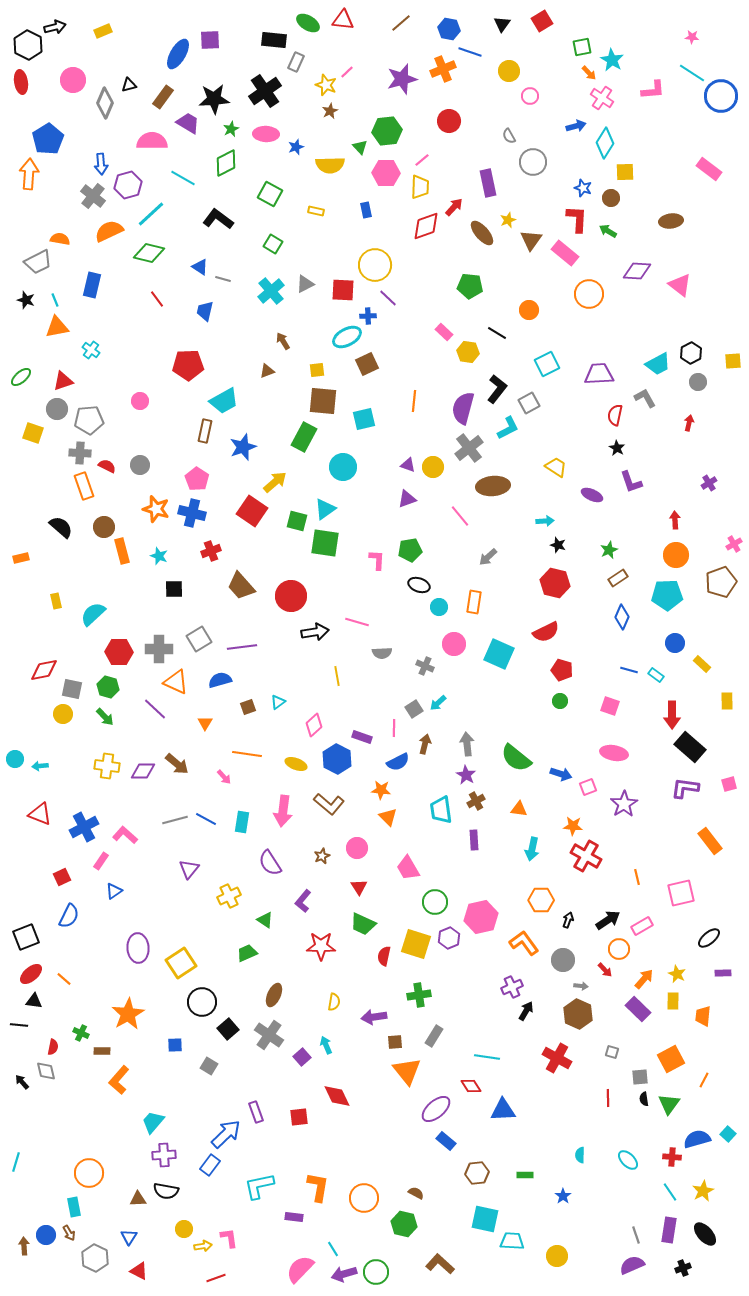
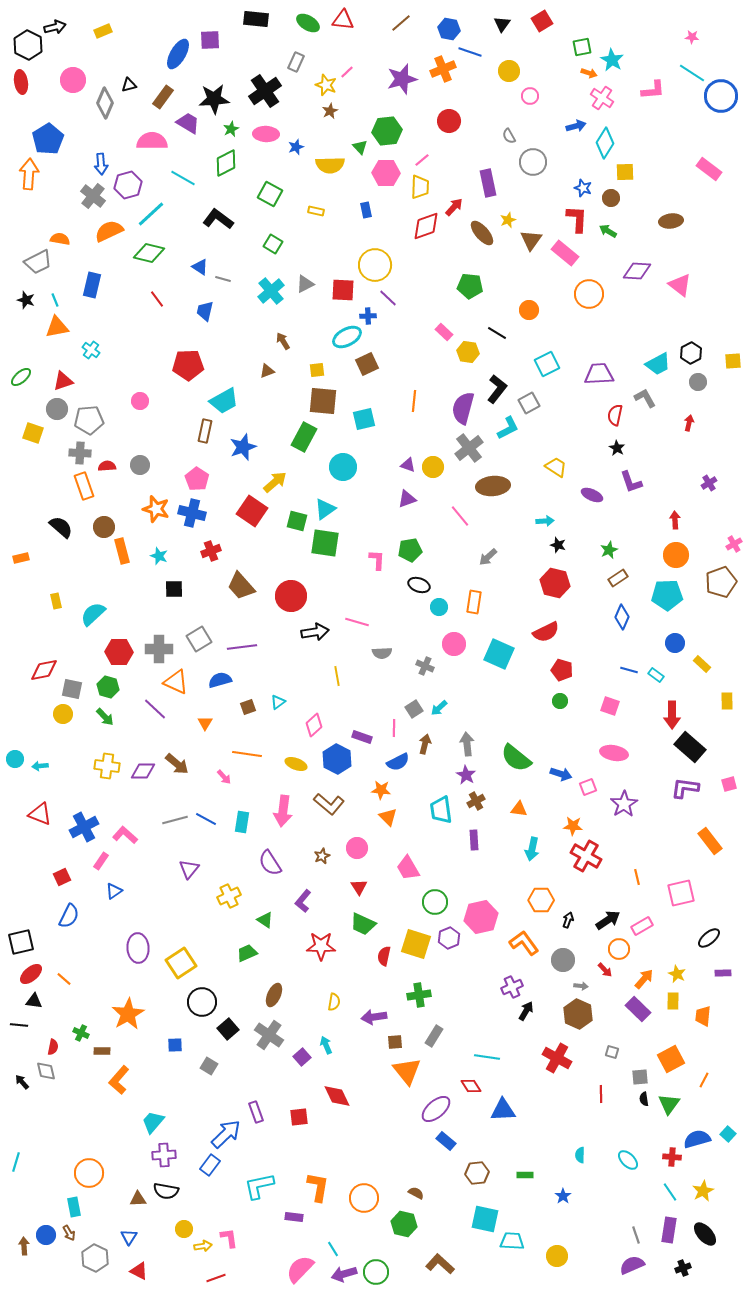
black rectangle at (274, 40): moved 18 px left, 21 px up
orange arrow at (589, 73): rotated 28 degrees counterclockwise
red semicircle at (107, 466): rotated 30 degrees counterclockwise
cyan arrow at (438, 703): moved 1 px right, 5 px down
black square at (26, 937): moved 5 px left, 5 px down; rotated 8 degrees clockwise
red line at (608, 1098): moved 7 px left, 4 px up
